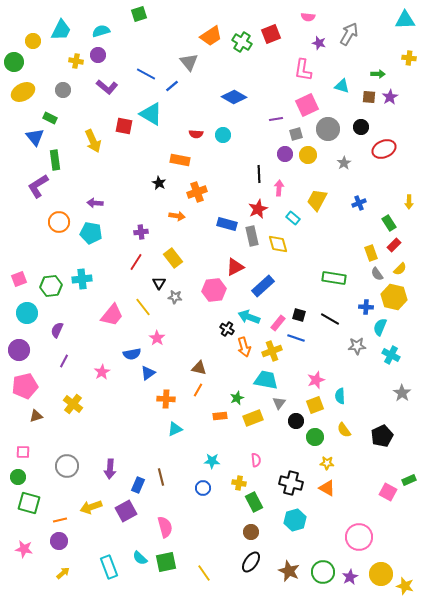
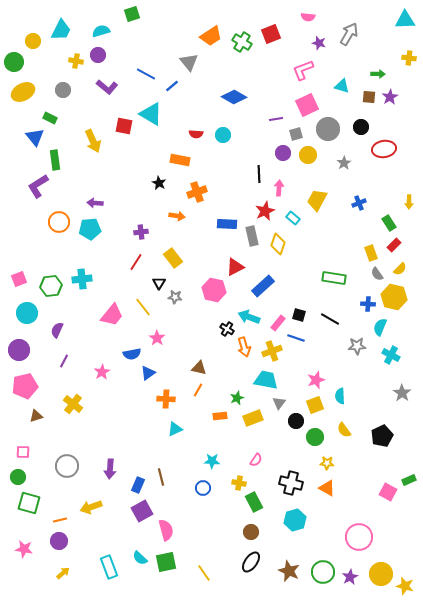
green square at (139, 14): moved 7 px left
pink L-shape at (303, 70): rotated 60 degrees clockwise
red ellipse at (384, 149): rotated 15 degrees clockwise
purple circle at (285, 154): moved 2 px left, 1 px up
red star at (258, 209): moved 7 px right, 2 px down
blue rectangle at (227, 224): rotated 12 degrees counterclockwise
cyan pentagon at (91, 233): moved 1 px left, 4 px up; rotated 15 degrees counterclockwise
yellow diamond at (278, 244): rotated 35 degrees clockwise
pink hexagon at (214, 290): rotated 20 degrees clockwise
blue cross at (366, 307): moved 2 px right, 3 px up
pink semicircle at (256, 460): rotated 40 degrees clockwise
purple square at (126, 511): moved 16 px right
pink semicircle at (165, 527): moved 1 px right, 3 px down
